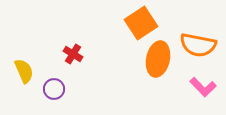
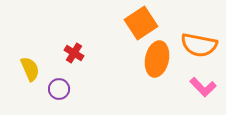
orange semicircle: moved 1 px right
red cross: moved 1 px right, 1 px up
orange ellipse: moved 1 px left
yellow semicircle: moved 6 px right, 2 px up
purple circle: moved 5 px right
